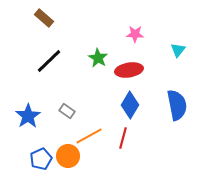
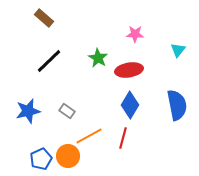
blue star: moved 5 px up; rotated 20 degrees clockwise
